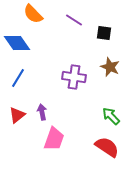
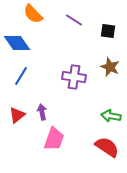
black square: moved 4 px right, 2 px up
blue line: moved 3 px right, 2 px up
green arrow: rotated 36 degrees counterclockwise
